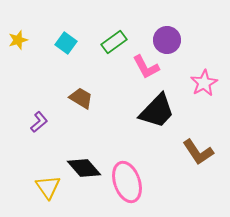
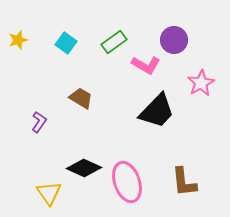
purple circle: moved 7 px right
pink L-shape: moved 2 px up; rotated 32 degrees counterclockwise
pink star: moved 3 px left
purple L-shape: rotated 15 degrees counterclockwise
brown L-shape: moved 14 px left, 30 px down; rotated 28 degrees clockwise
black diamond: rotated 24 degrees counterclockwise
yellow triangle: moved 1 px right, 6 px down
